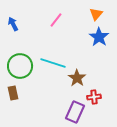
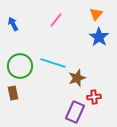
brown star: rotated 18 degrees clockwise
